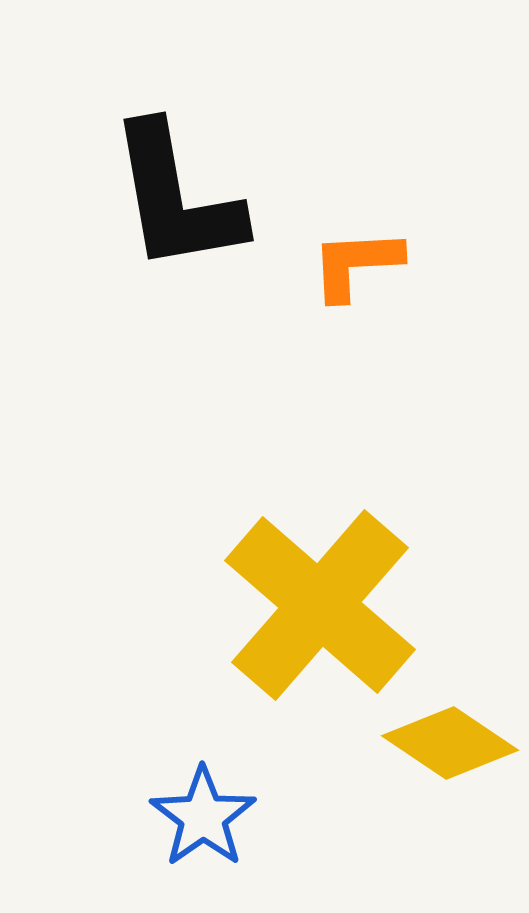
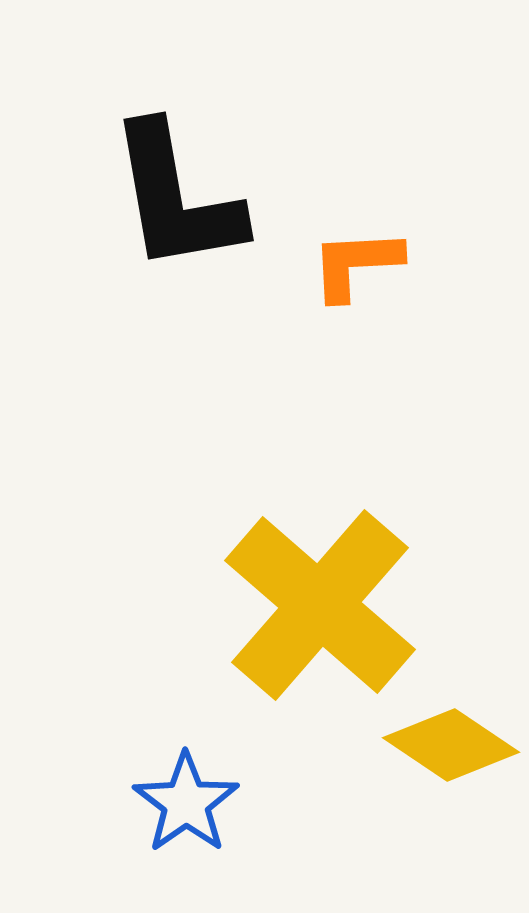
yellow diamond: moved 1 px right, 2 px down
blue star: moved 17 px left, 14 px up
